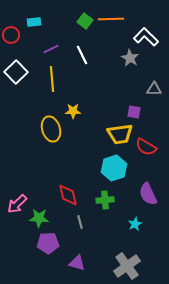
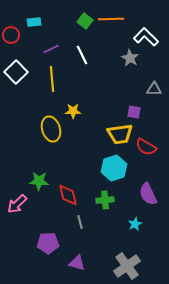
green star: moved 37 px up
